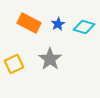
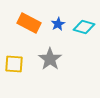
yellow square: rotated 30 degrees clockwise
